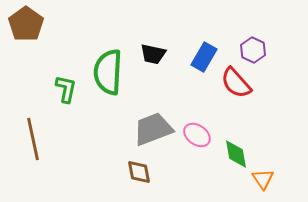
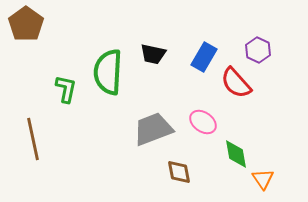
purple hexagon: moved 5 px right
pink ellipse: moved 6 px right, 13 px up
brown diamond: moved 40 px right
